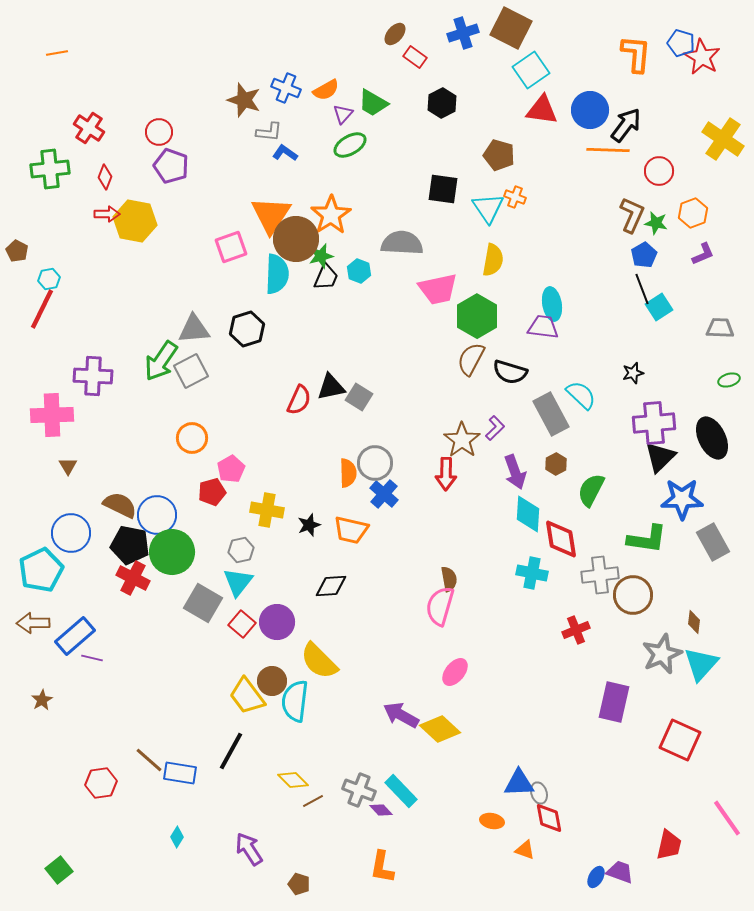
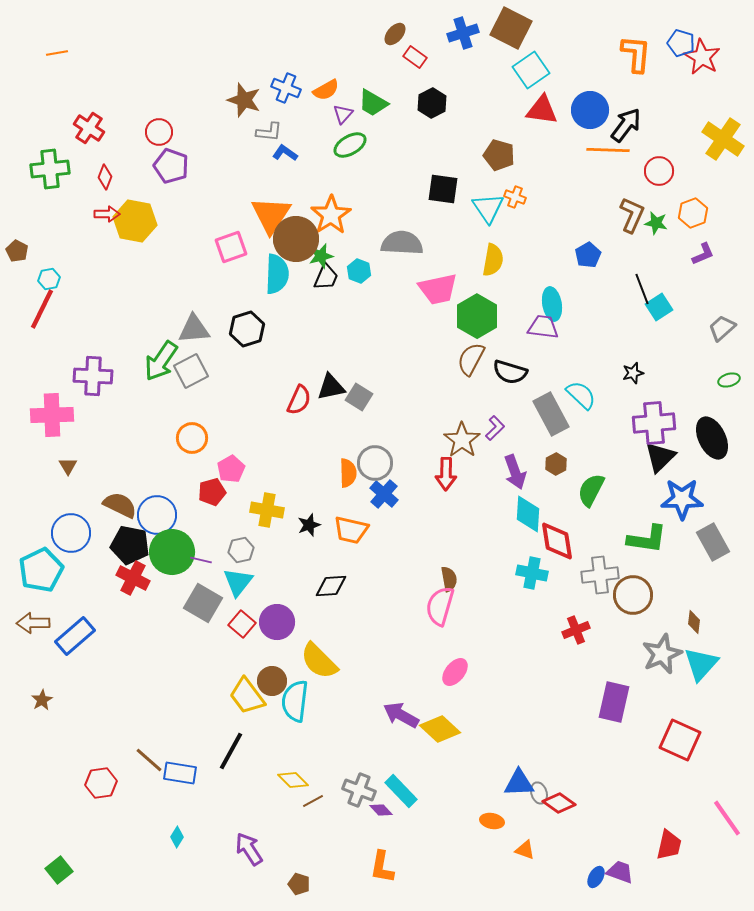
black hexagon at (442, 103): moved 10 px left
blue pentagon at (644, 255): moved 56 px left
gray trapezoid at (720, 328): moved 2 px right; rotated 44 degrees counterclockwise
red diamond at (561, 539): moved 4 px left, 2 px down
purple line at (92, 658): moved 109 px right, 98 px up
red diamond at (549, 818): moved 10 px right, 15 px up; rotated 44 degrees counterclockwise
